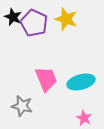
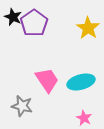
yellow star: moved 22 px right, 9 px down; rotated 15 degrees clockwise
purple pentagon: rotated 12 degrees clockwise
pink trapezoid: moved 1 px right, 1 px down; rotated 12 degrees counterclockwise
